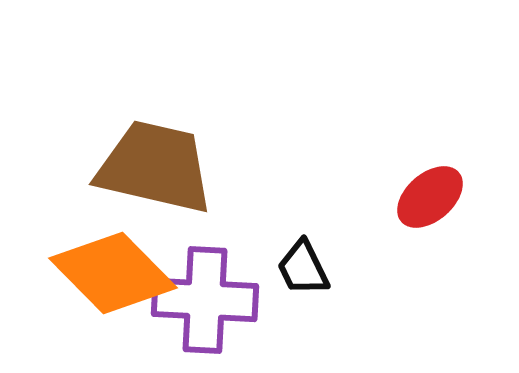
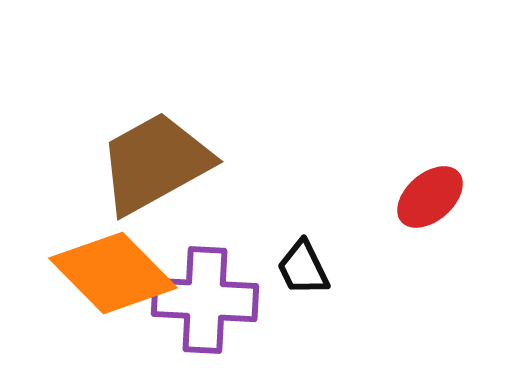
brown trapezoid: moved 4 px up; rotated 42 degrees counterclockwise
